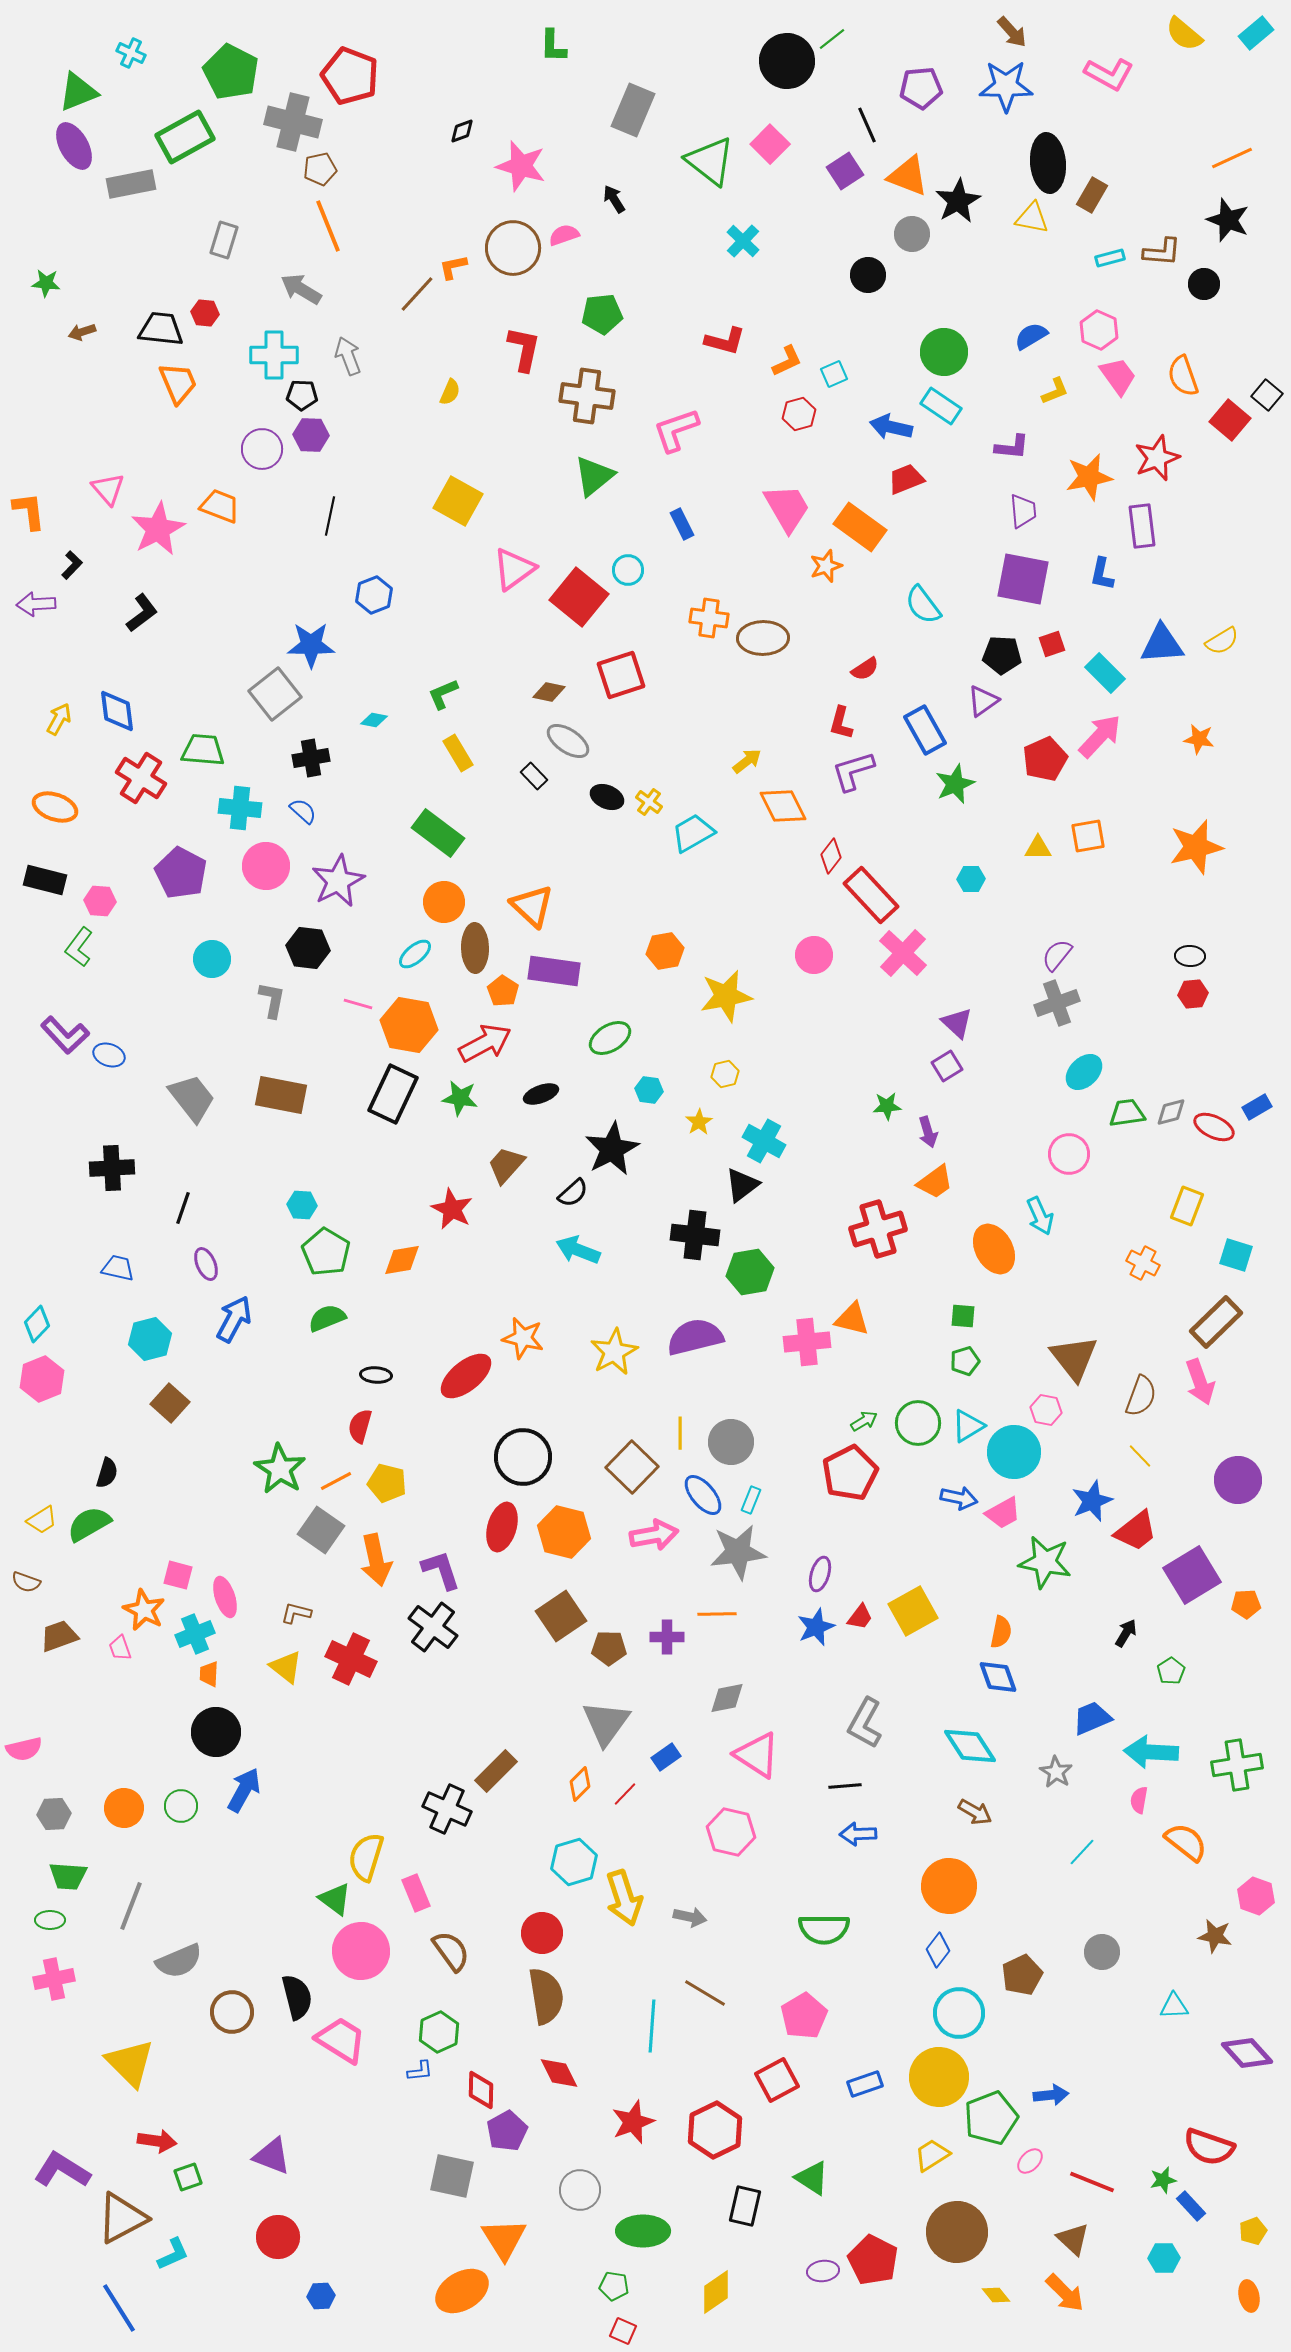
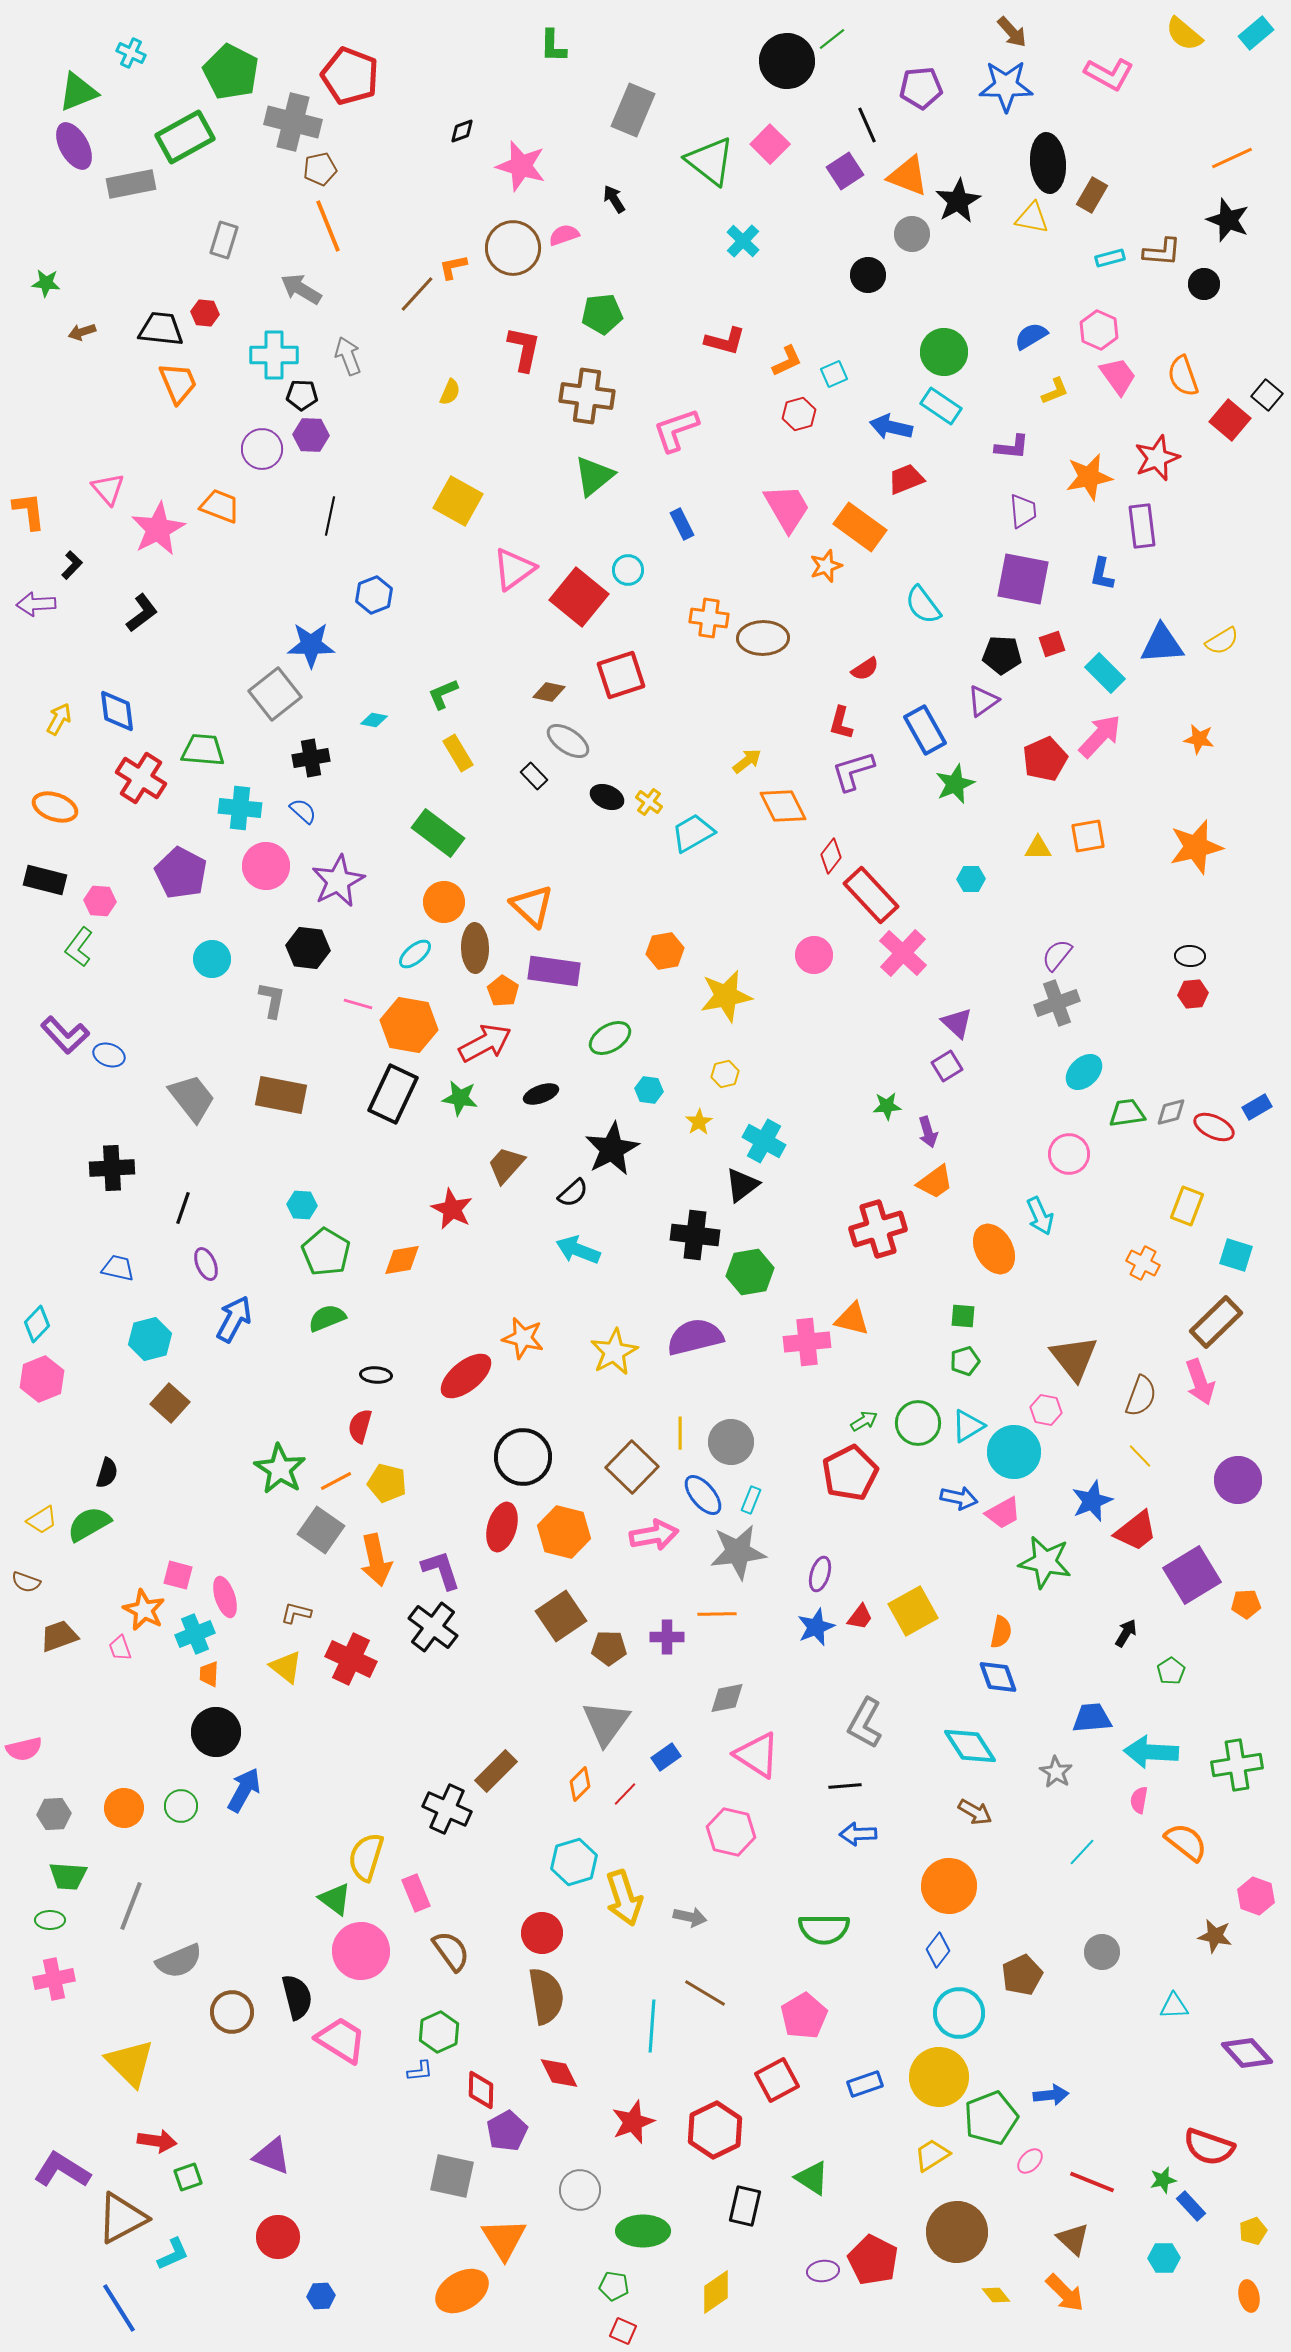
blue trapezoid at (1092, 1718): rotated 18 degrees clockwise
